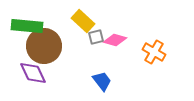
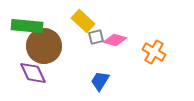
blue trapezoid: moved 2 px left; rotated 110 degrees counterclockwise
